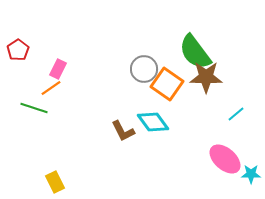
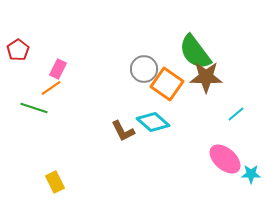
cyan diamond: rotated 12 degrees counterclockwise
